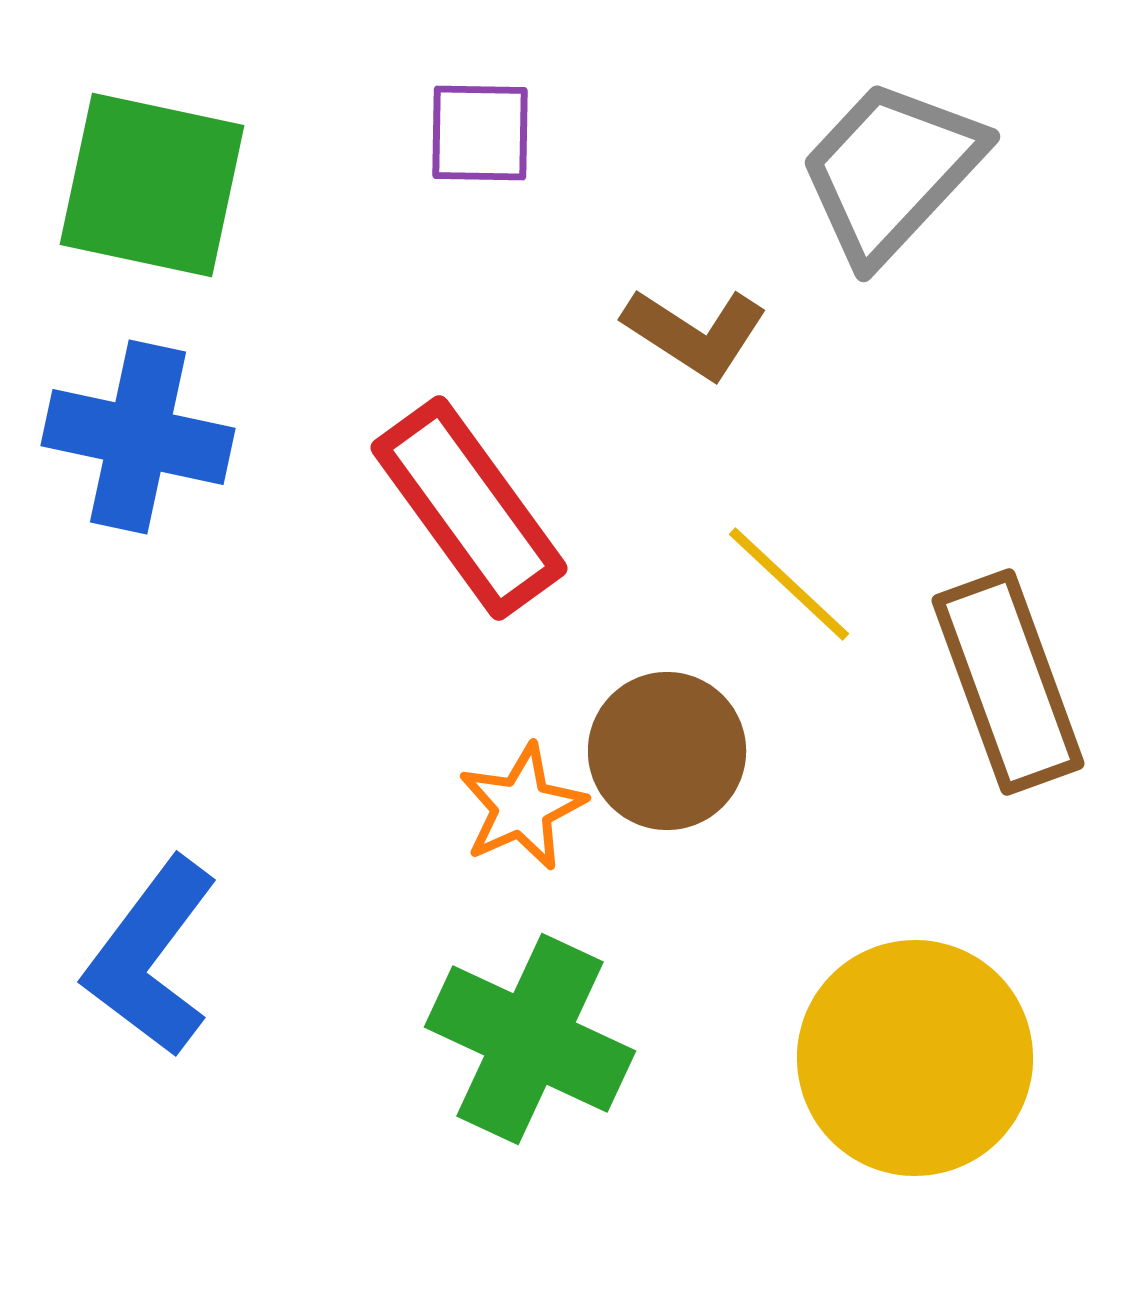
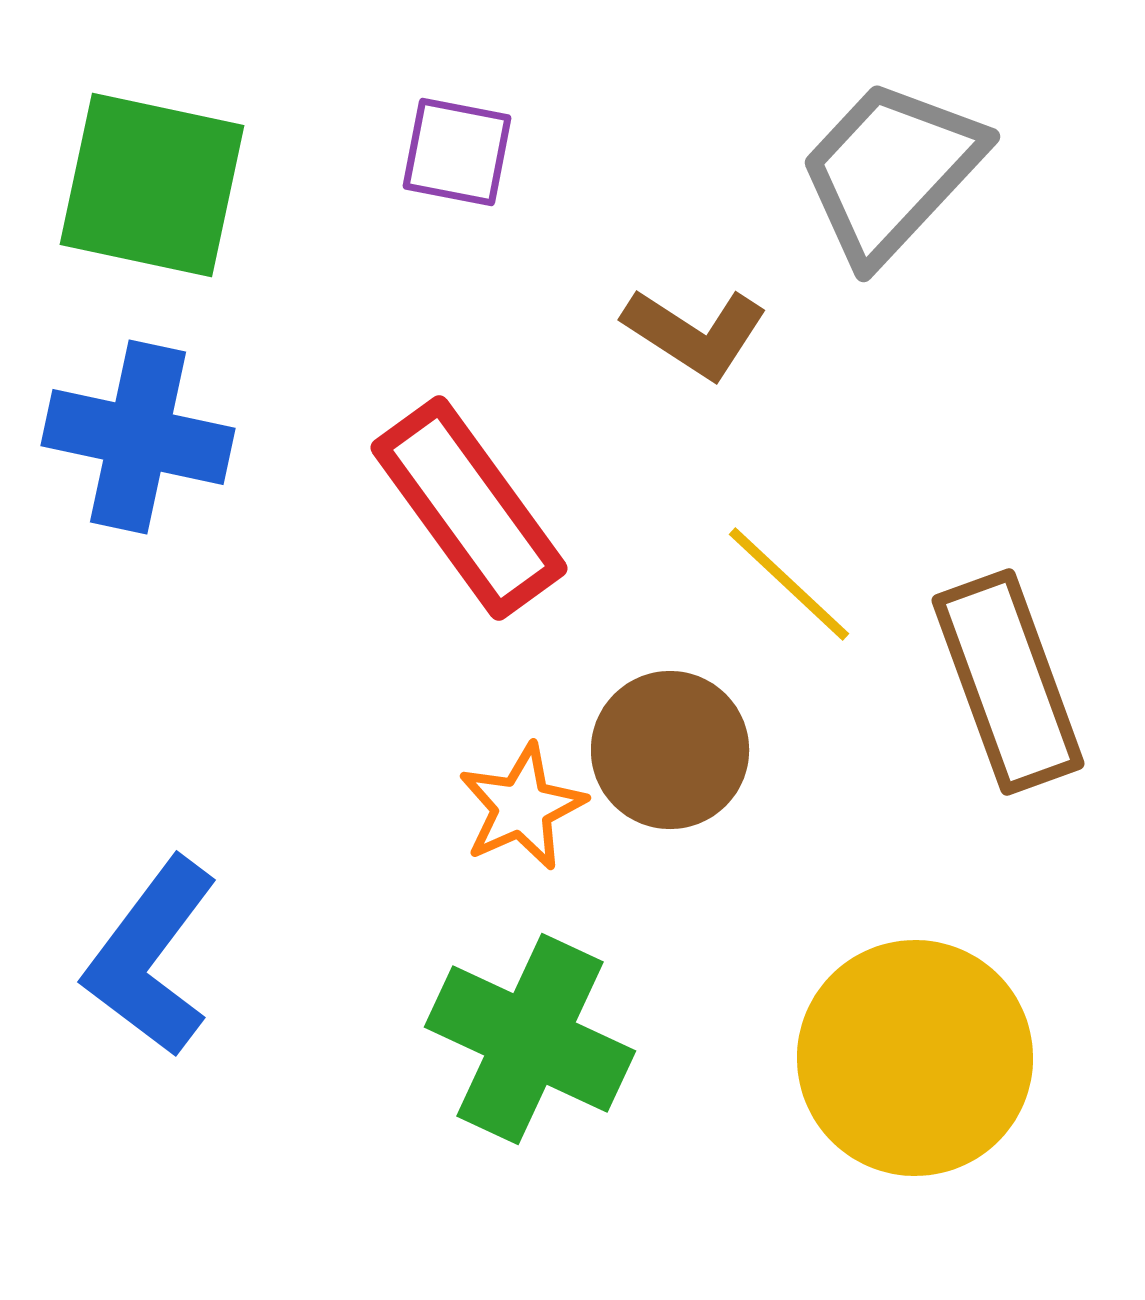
purple square: moved 23 px left, 19 px down; rotated 10 degrees clockwise
brown circle: moved 3 px right, 1 px up
